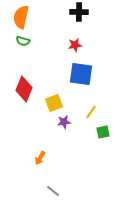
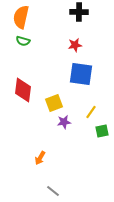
red diamond: moved 1 px left, 1 px down; rotated 15 degrees counterclockwise
green square: moved 1 px left, 1 px up
